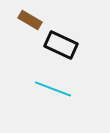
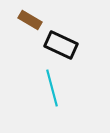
cyan line: moved 1 px left, 1 px up; rotated 54 degrees clockwise
